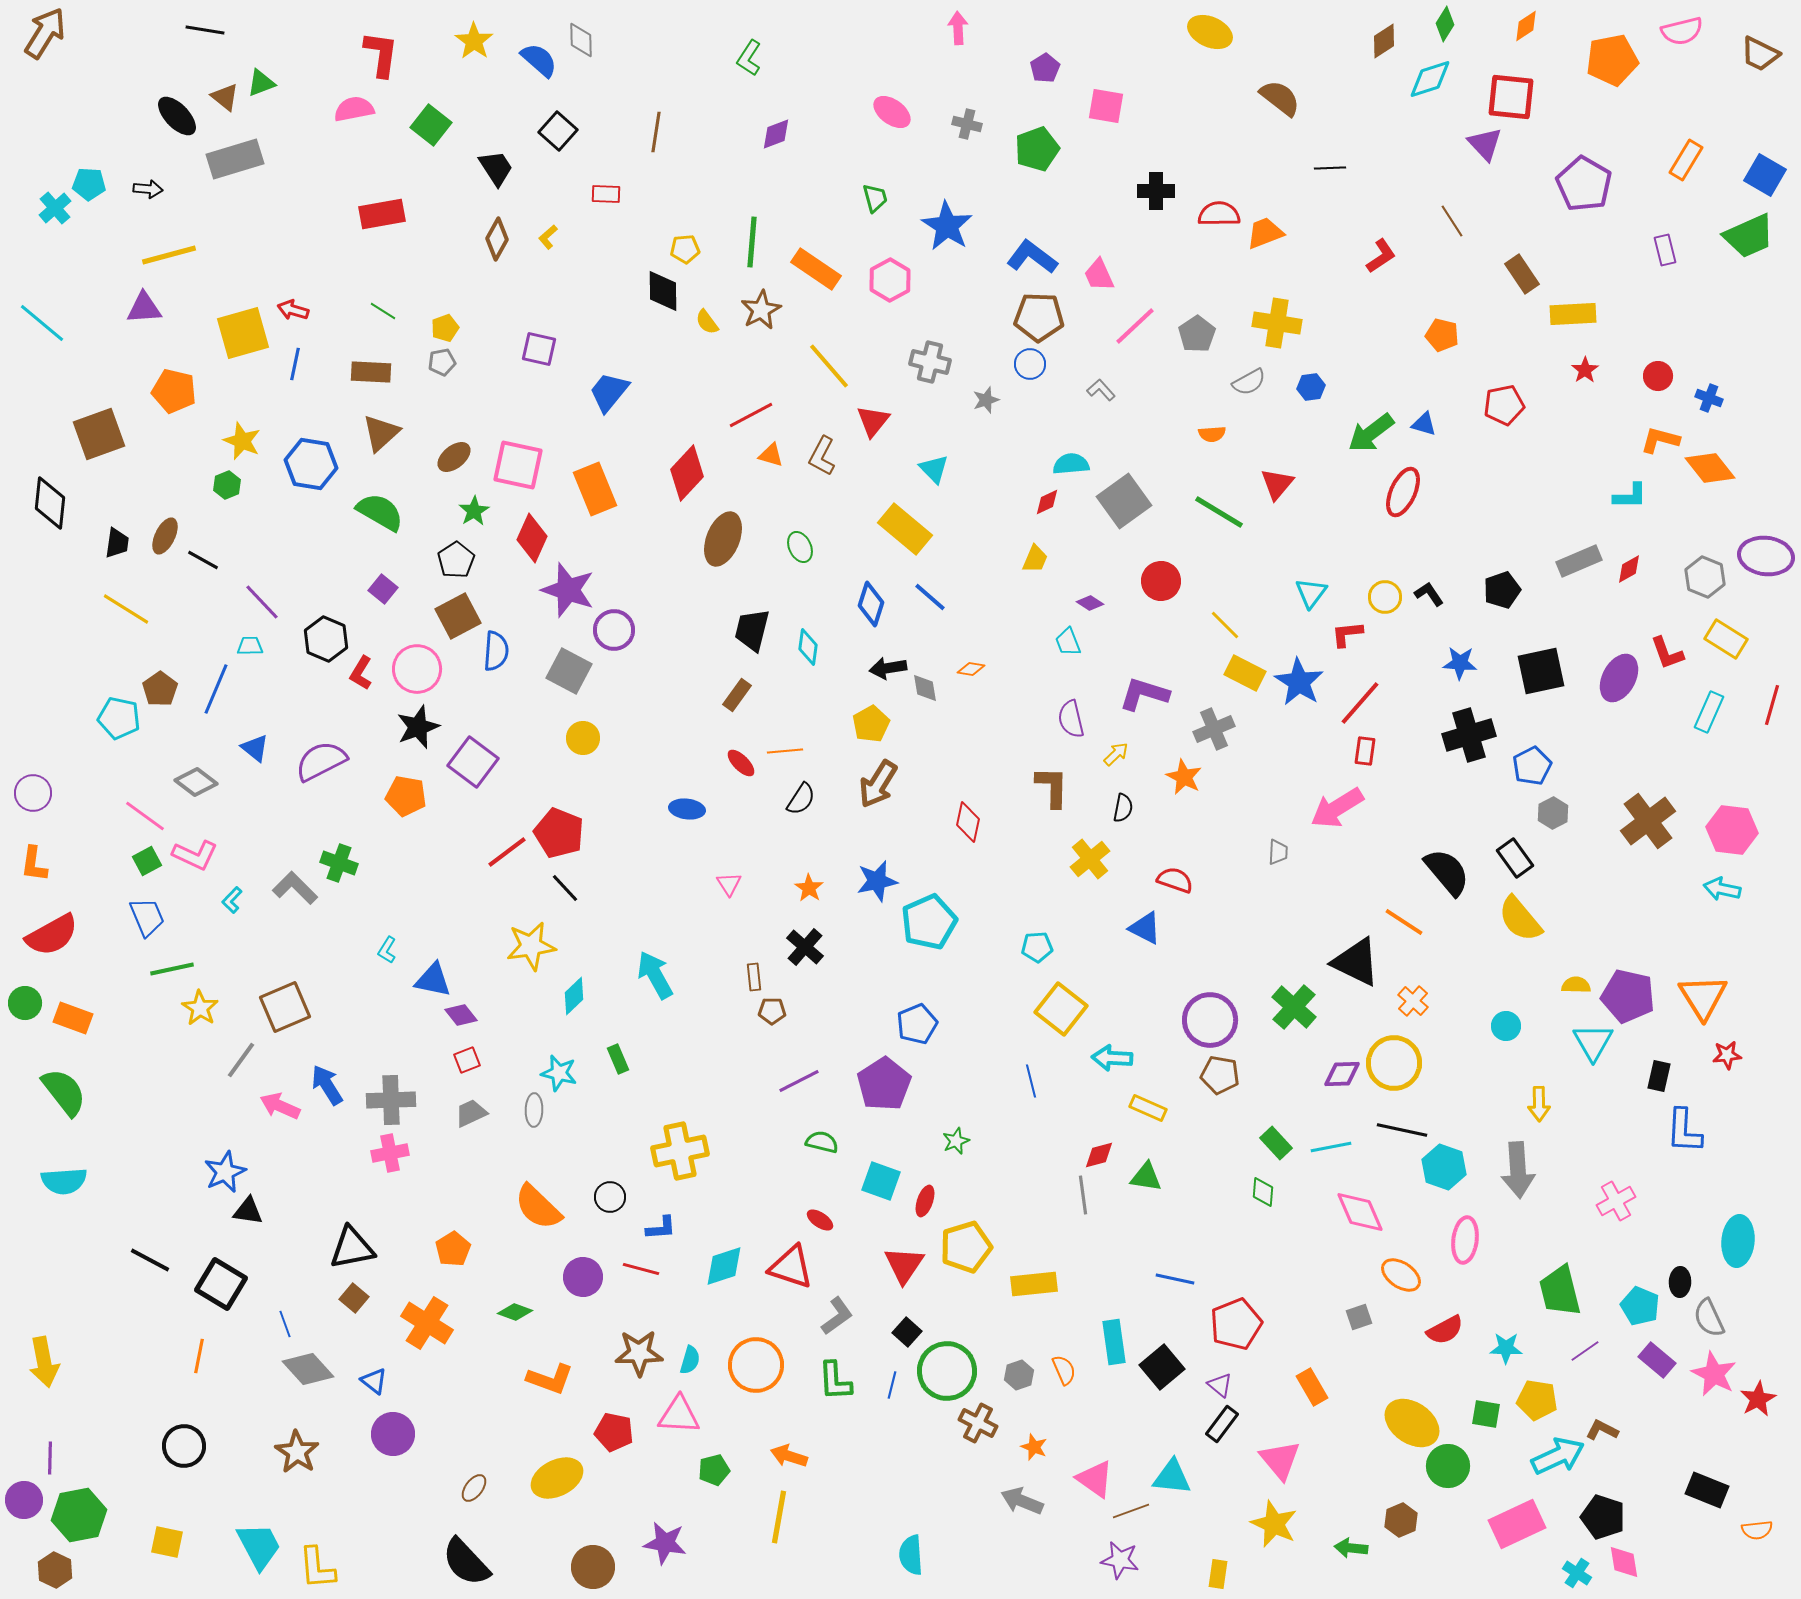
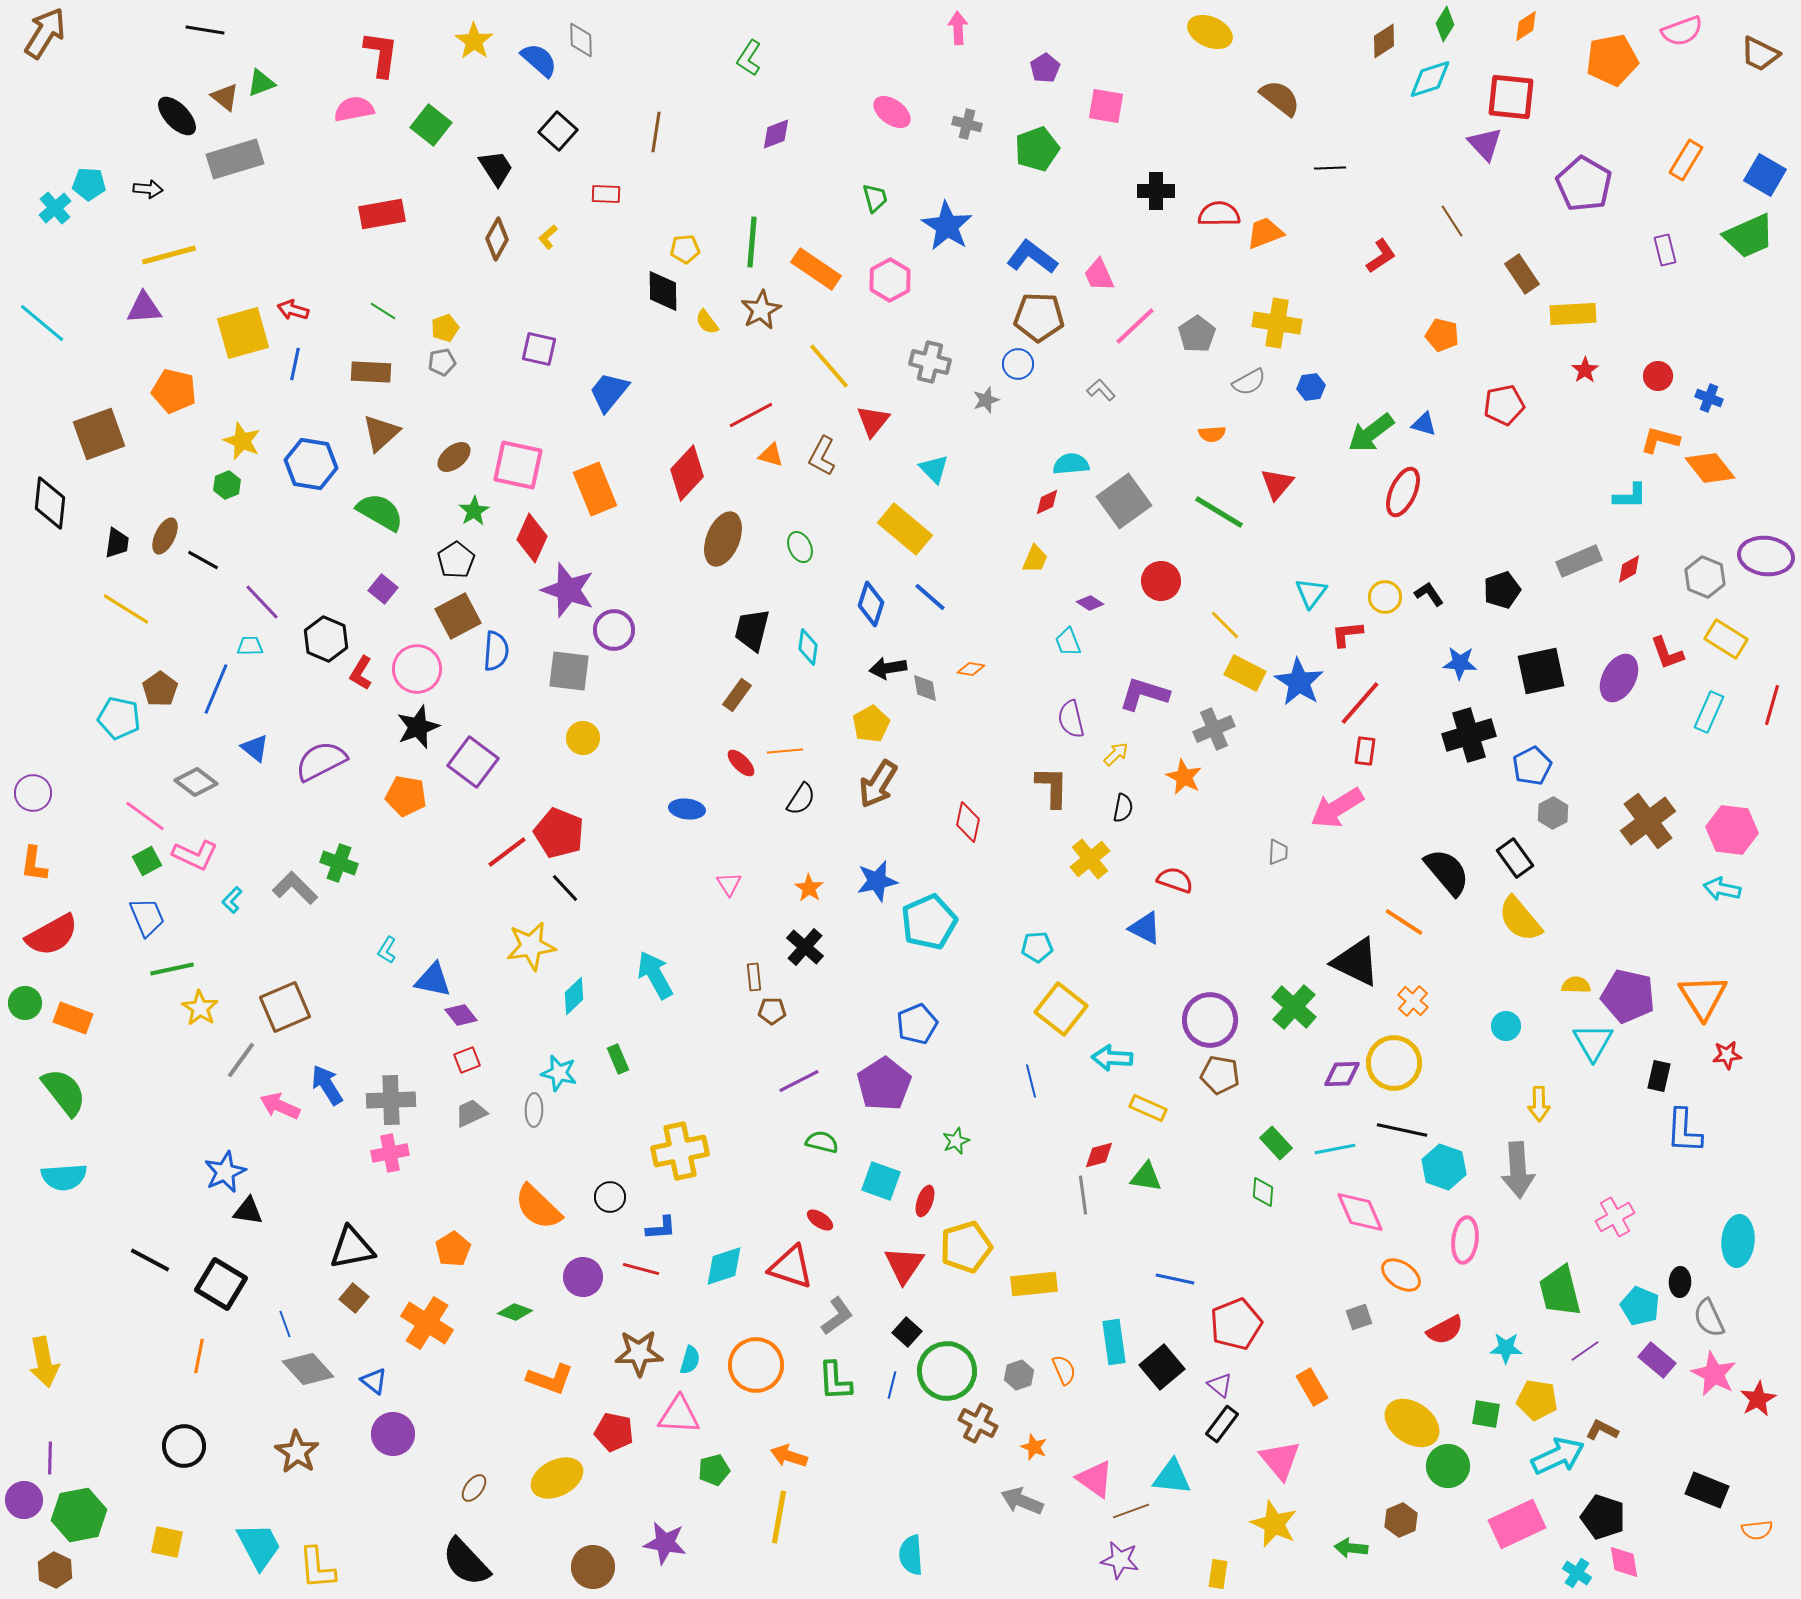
pink semicircle at (1682, 31): rotated 6 degrees counterclockwise
blue circle at (1030, 364): moved 12 px left
gray square at (569, 671): rotated 21 degrees counterclockwise
cyan line at (1331, 1147): moved 4 px right, 2 px down
cyan semicircle at (64, 1181): moved 4 px up
pink cross at (1616, 1201): moved 1 px left, 16 px down
